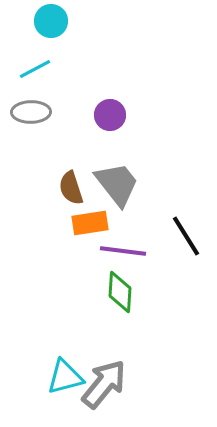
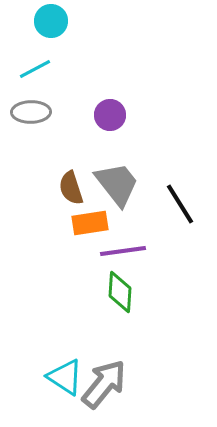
black line: moved 6 px left, 32 px up
purple line: rotated 15 degrees counterclockwise
cyan triangle: rotated 48 degrees clockwise
